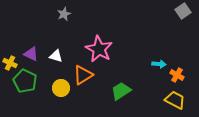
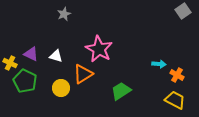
orange triangle: moved 1 px up
